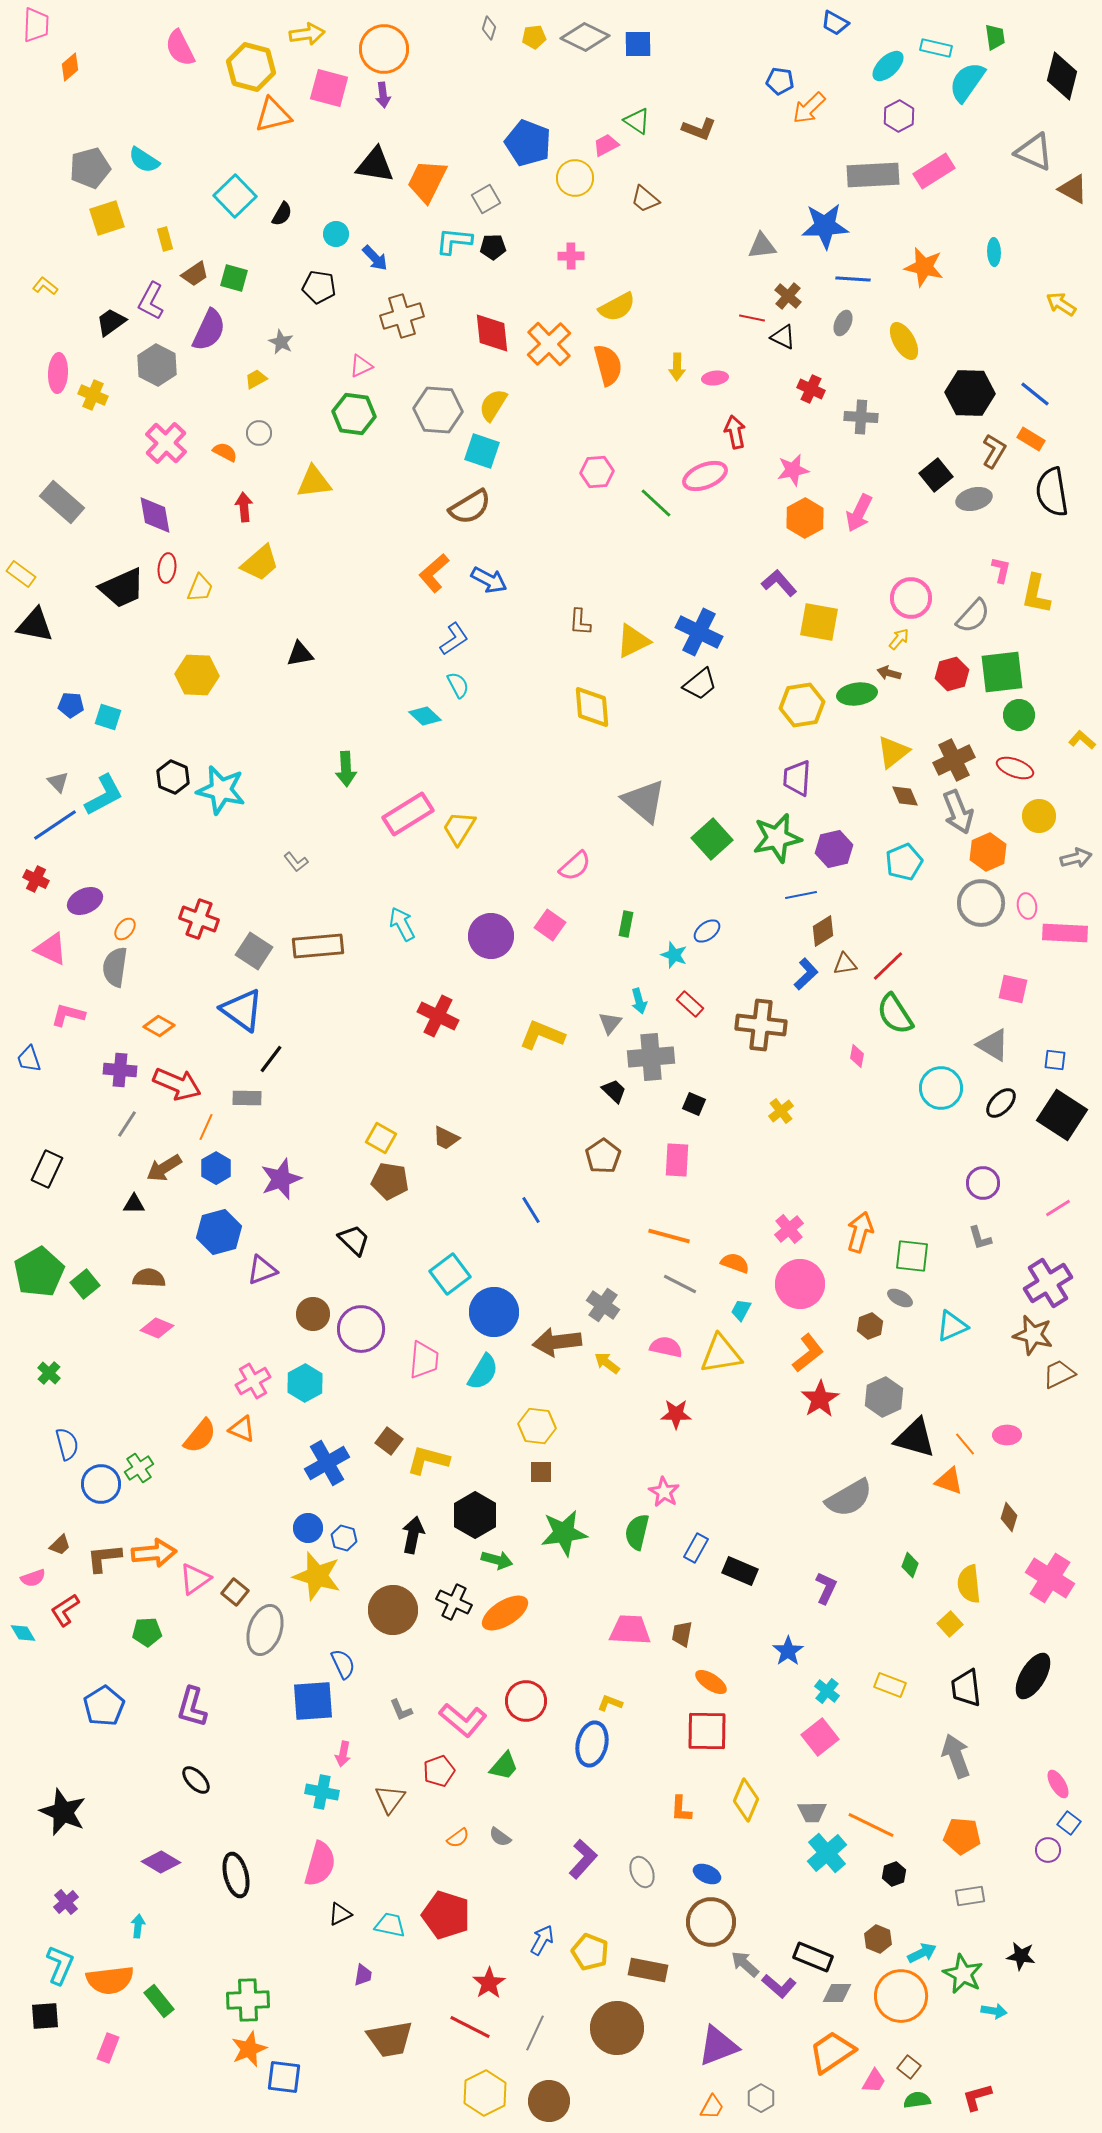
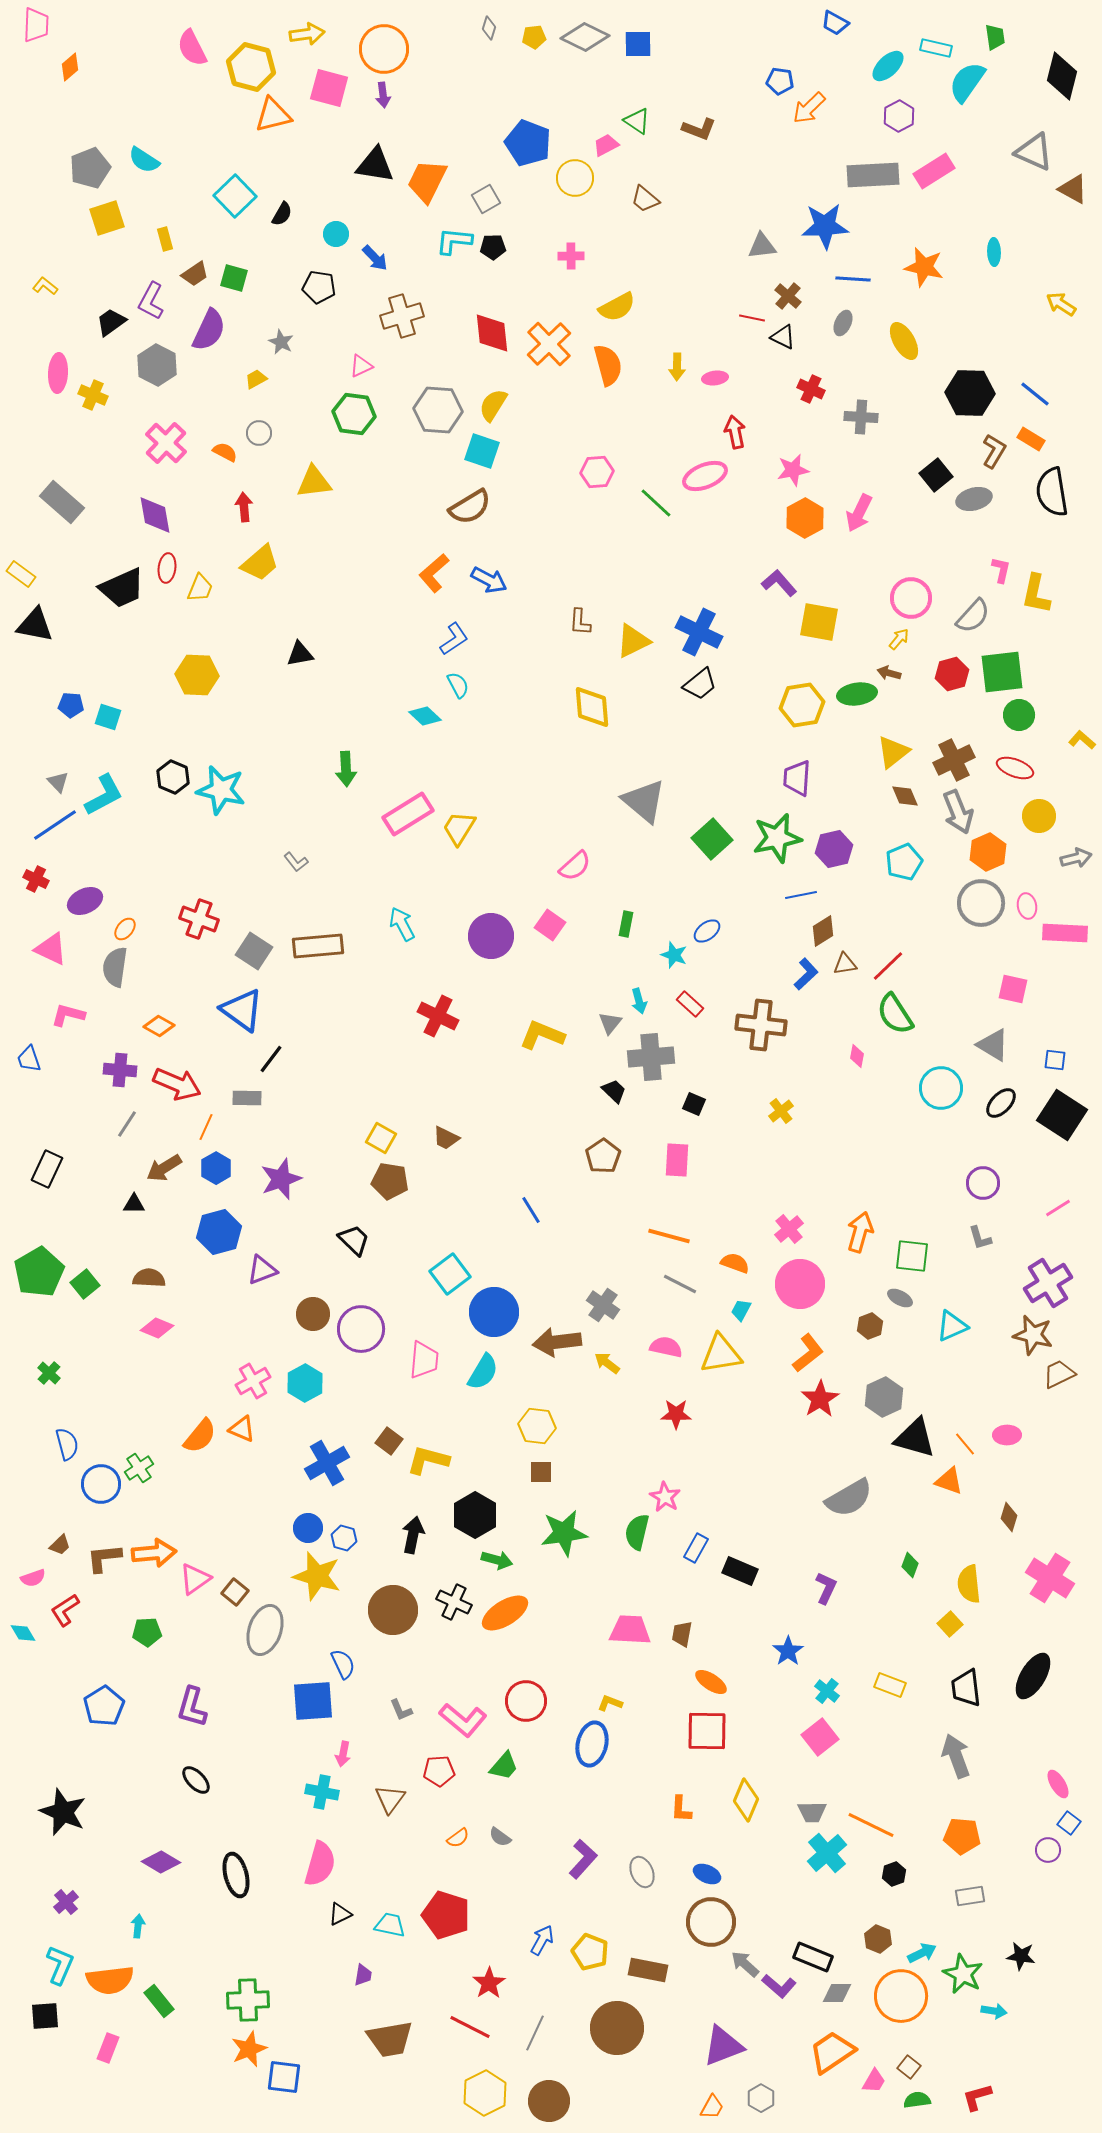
pink semicircle at (180, 48): moved 12 px right
gray pentagon at (90, 168): rotated 6 degrees counterclockwise
pink star at (664, 1492): moved 1 px right, 5 px down
red pentagon at (439, 1771): rotated 16 degrees clockwise
purple triangle at (718, 2046): moved 5 px right
